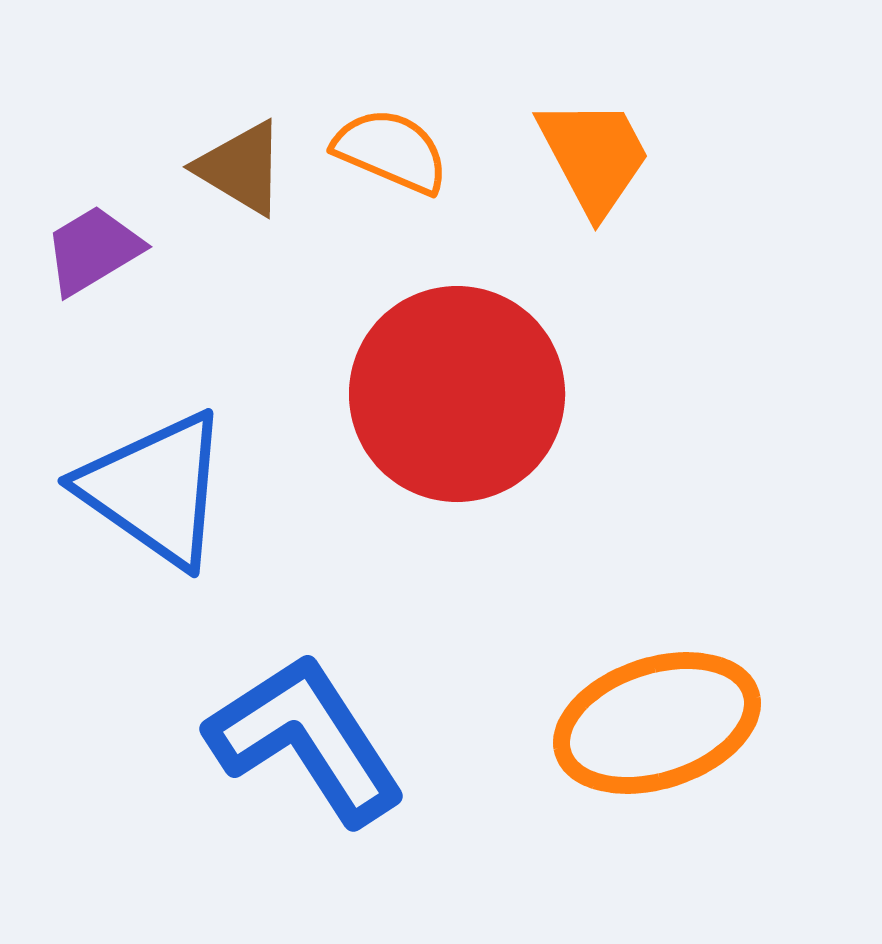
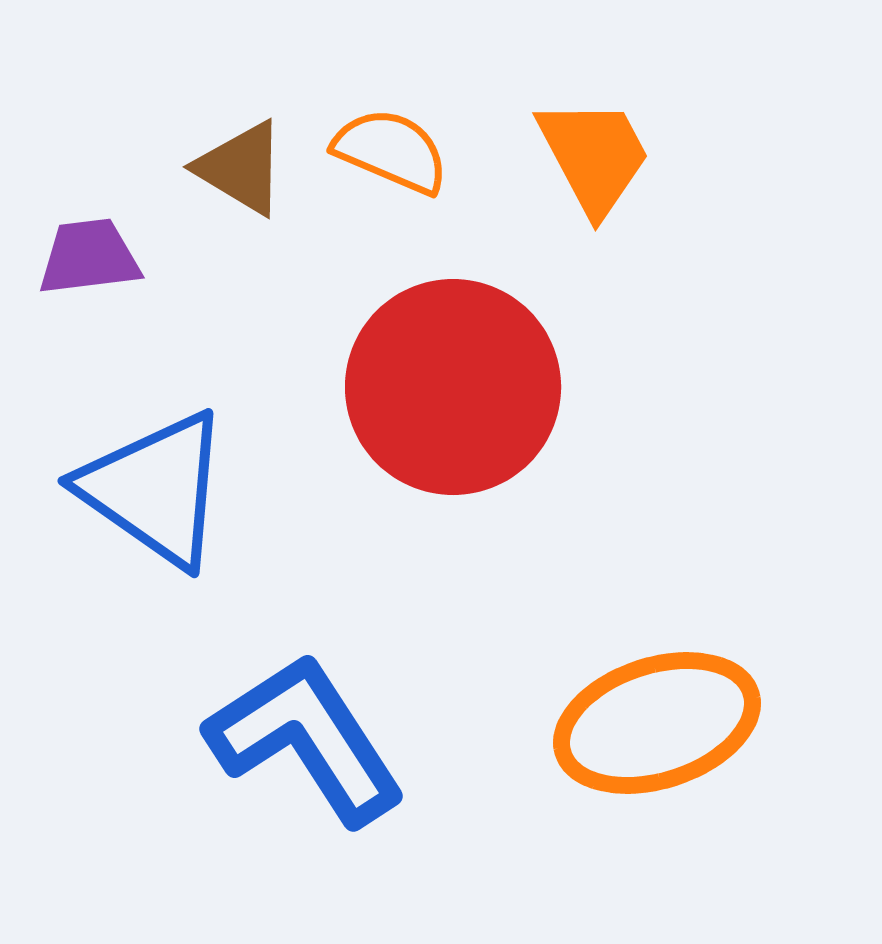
purple trapezoid: moved 4 px left, 7 px down; rotated 24 degrees clockwise
red circle: moved 4 px left, 7 px up
